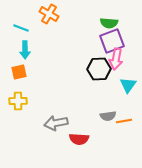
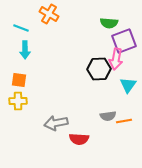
purple square: moved 12 px right
orange square: moved 8 px down; rotated 21 degrees clockwise
